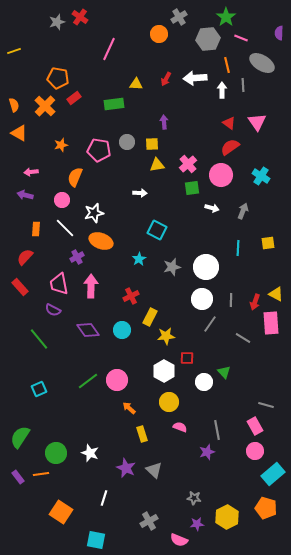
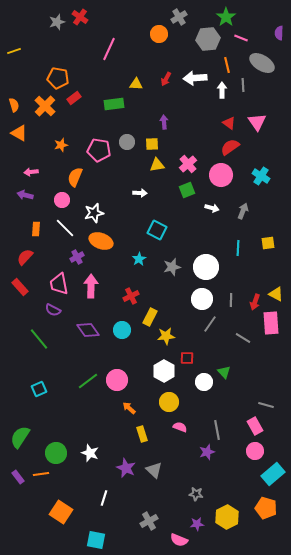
green square at (192, 188): moved 5 px left, 2 px down; rotated 14 degrees counterclockwise
gray star at (194, 498): moved 2 px right, 4 px up
